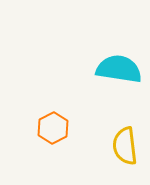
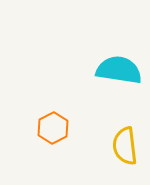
cyan semicircle: moved 1 px down
